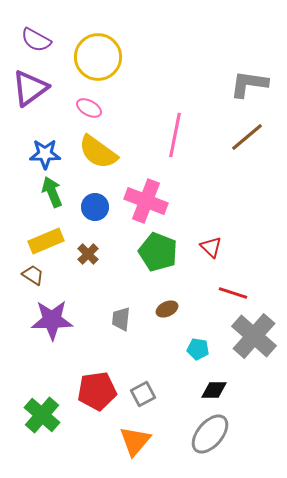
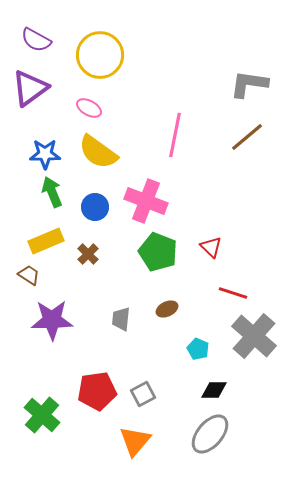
yellow circle: moved 2 px right, 2 px up
brown trapezoid: moved 4 px left
cyan pentagon: rotated 15 degrees clockwise
